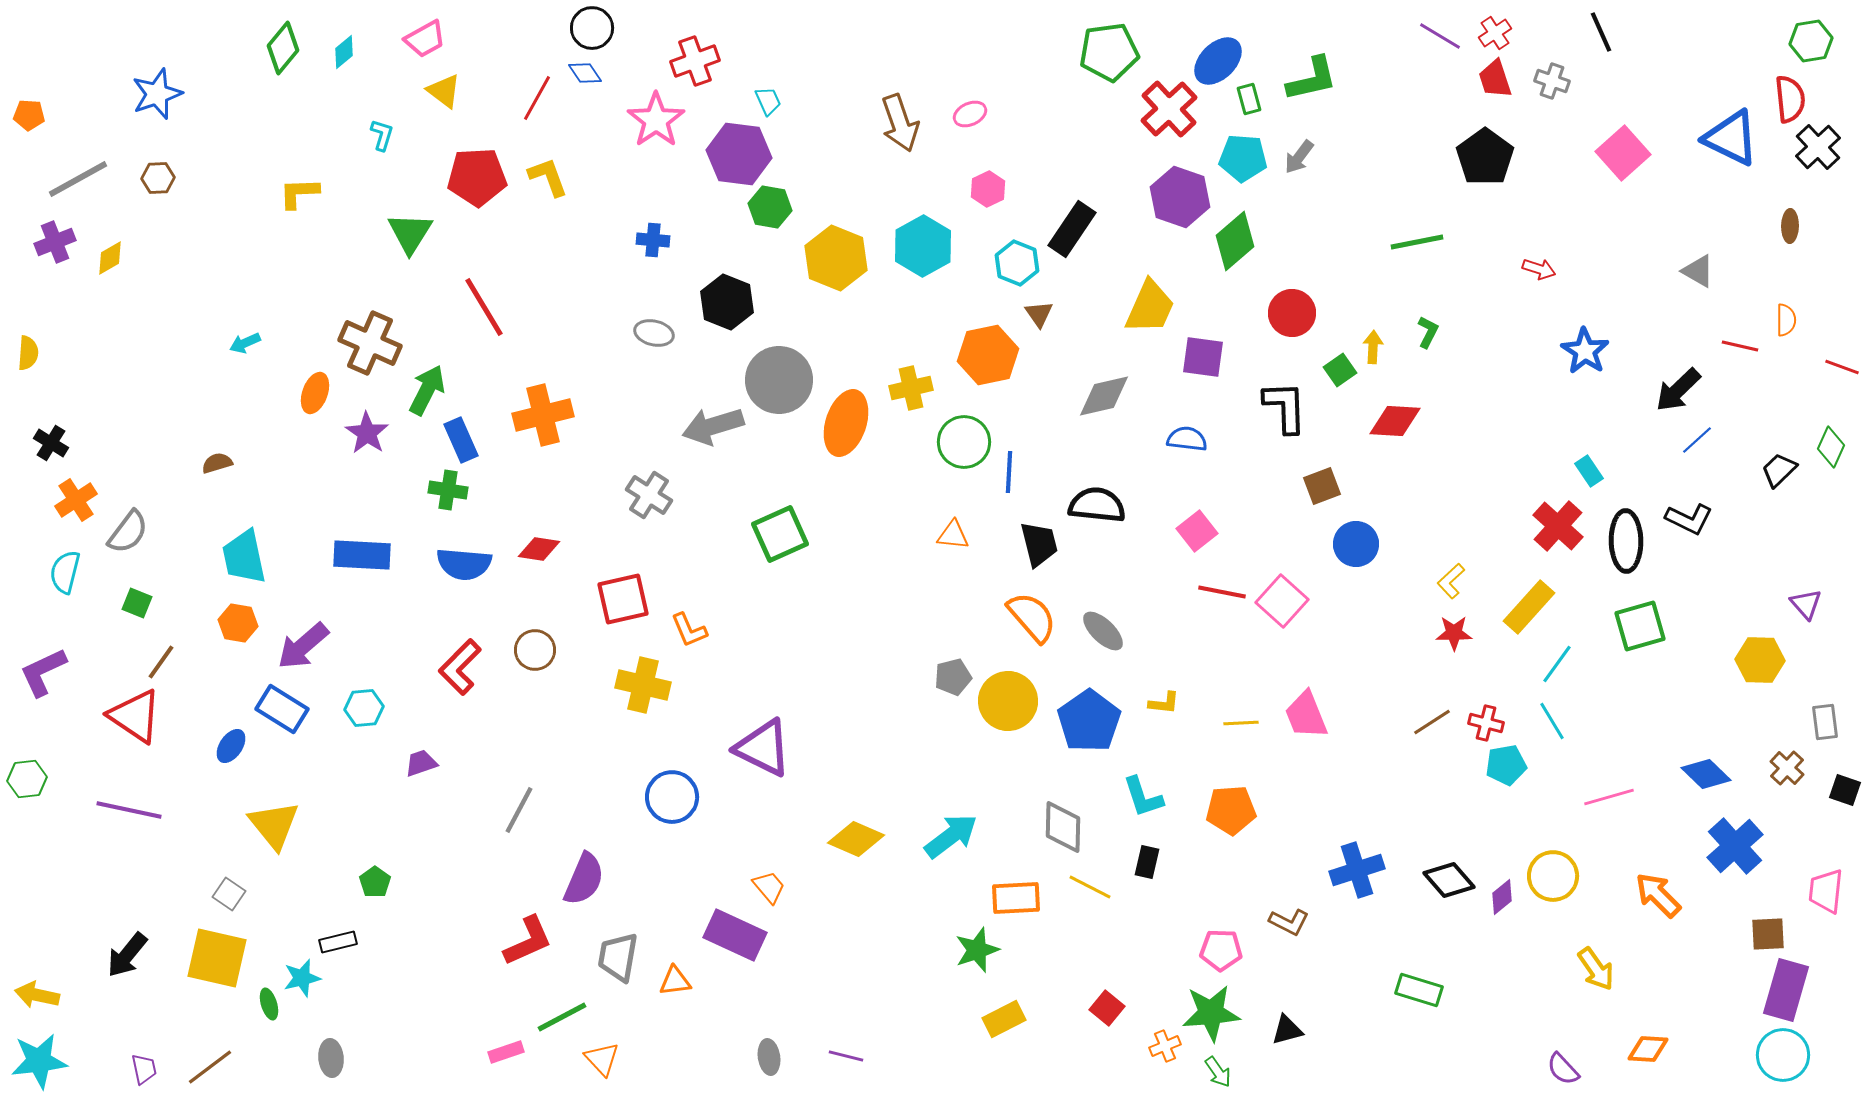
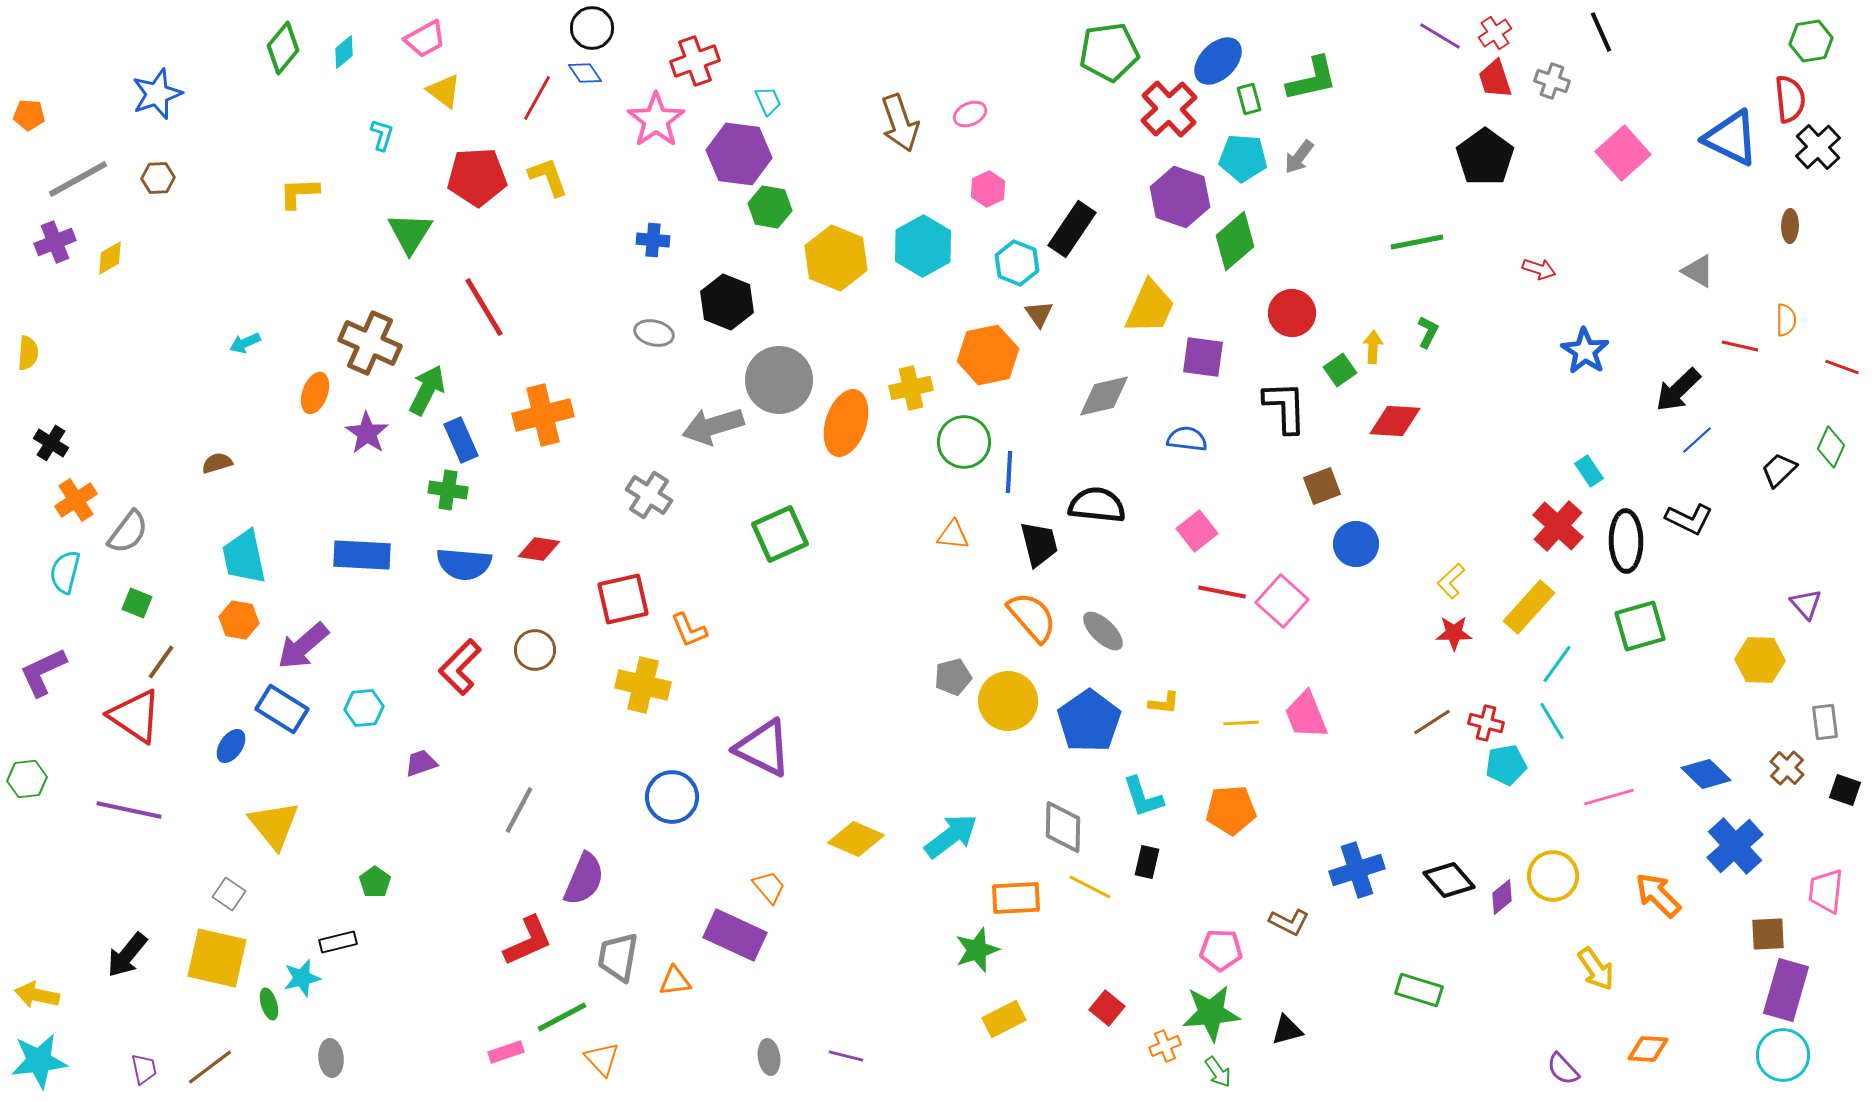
orange hexagon at (238, 623): moved 1 px right, 3 px up
